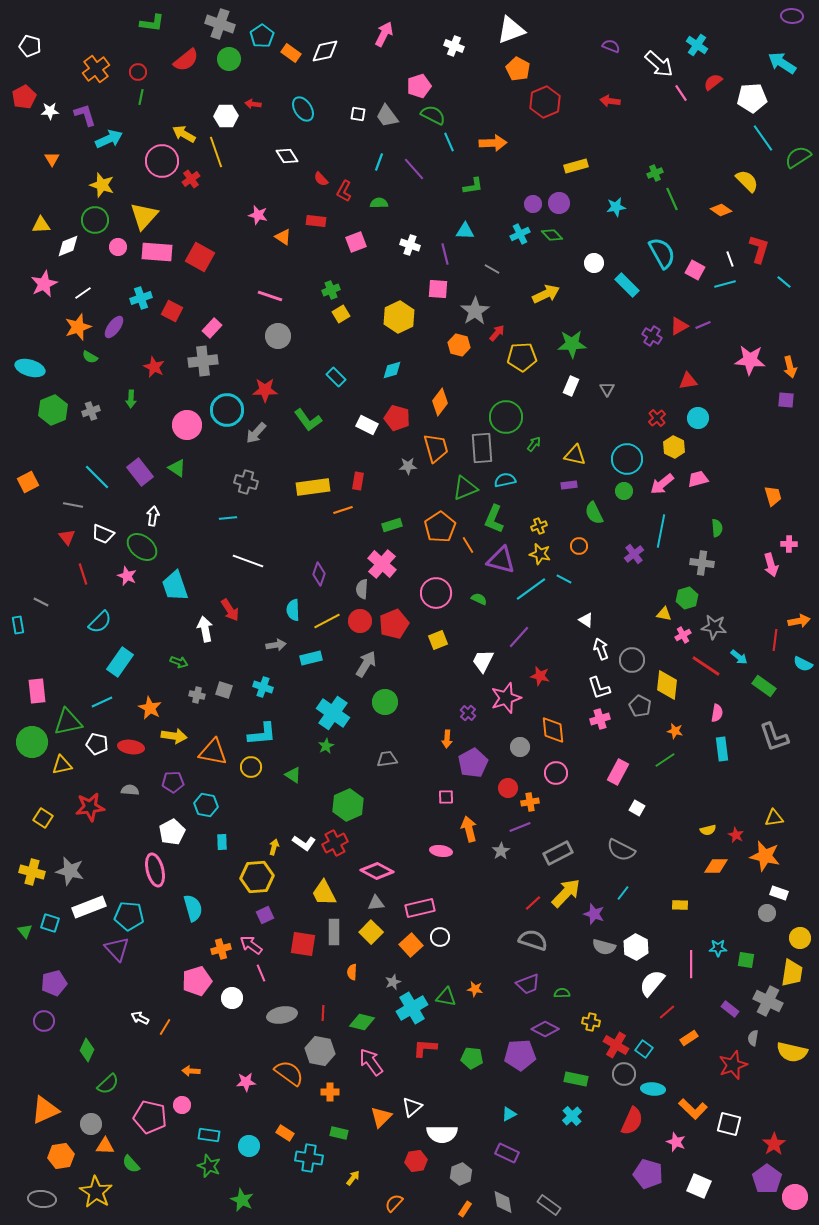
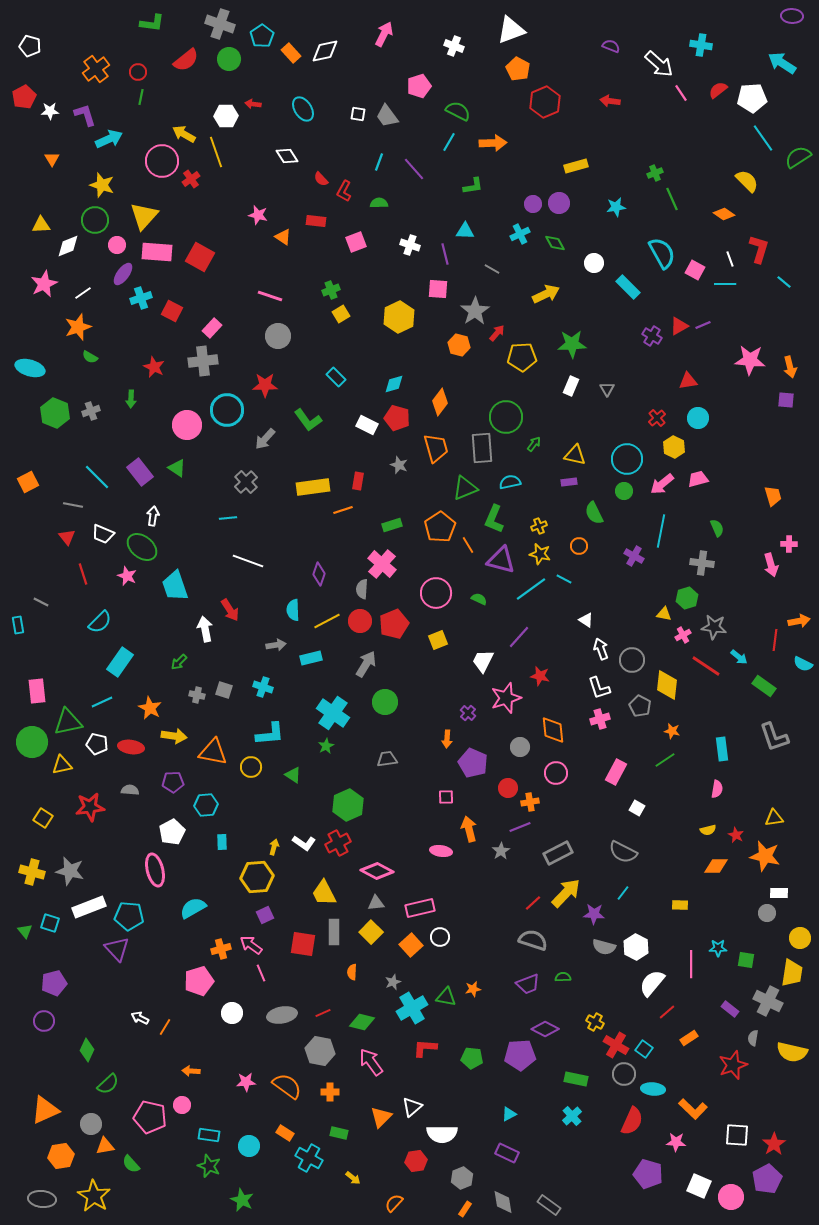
cyan cross at (697, 45): moved 4 px right; rotated 25 degrees counterclockwise
orange rectangle at (291, 53): rotated 12 degrees clockwise
red semicircle at (713, 82): moved 5 px right, 8 px down
green semicircle at (433, 115): moved 25 px right, 4 px up
cyan line at (449, 142): rotated 54 degrees clockwise
orange diamond at (721, 210): moved 3 px right, 4 px down
green diamond at (552, 235): moved 3 px right, 8 px down; rotated 15 degrees clockwise
pink circle at (118, 247): moved 1 px left, 2 px up
cyan line at (725, 284): rotated 15 degrees clockwise
cyan rectangle at (627, 285): moved 1 px right, 2 px down
purple ellipse at (114, 327): moved 9 px right, 53 px up
cyan diamond at (392, 370): moved 2 px right, 14 px down
red star at (265, 390): moved 5 px up
green hexagon at (53, 410): moved 2 px right, 3 px down; rotated 16 degrees counterclockwise
gray arrow at (256, 433): moved 9 px right, 6 px down
gray star at (408, 466): moved 9 px left, 1 px up; rotated 24 degrees clockwise
cyan semicircle at (505, 480): moved 5 px right, 2 px down
gray cross at (246, 482): rotated 30 degrees clockwise
purple rectangle at (569, 485): moved 3 px up
green semicircle at (717, 528): rotated 18 degrees counterclockwise
purple cross at (634, 554): moved 2 px down; rotated 24 degrees counterclockwise
green arrow at (179, 662): rotated 114 degrees clockwise
pink semicircle at (717, 713): moved 76 px down
orange star at (675, 731): moved 3 px left
cyan L-shape at (262, 734): moved 8 px right
purple pentagon at (473, 763): rotated 20 degrees counterclockwise
pink rectangle at (618, 772): moved 2 px left
cyan hexagon at (206, 805): rotated 15 degrees counterclockwise
red cross at (335, 843): moved 3 px right
gray semicircle at (621, 850): moved 2 px right, 2 px down
white rectangle at (779, 893): rotated 18 degrees counterclockwise
cyan semicircle at (193, 908): rotated 104 degrees counterclockwise
purple star at (594, 914): rotated 15 degrees counterclockwise
pink pentagon at (197, 981): moved 2 px right
orange star at (475, 989): moved 2 px left; rotated 21 degrees counterclockwise
green semicircle at (562, 993): moved 1 px right, 16 px up
white circle at (232, 998): moved 15 px down
red line at (323, 1013): rotated 63 degrees clockwise
yellow cross at (591, 1022): moved 4 px right; rotated 18 degrees clockwise
orange semicircle at (289, 1073): moved 2 px left, 13 px down
white square at (729, 1124): moved 8 px right, 11 px down; rotated 10 degrees counterclockwise
pink star at (676, 1142): rotated 18 degrees counterclockwise
orange triangle at (105, 1146): rotated 12 degrees counterclockwise
cyan cross at (309, 1158): rotated 20 degrees clockwise
gray hexagon at (461, 1174): moved 1 px right, 4 px down
yellow arrow at (353, 1178): rotated 91 degrees clockwise
purple pentagon at (767, 1179): rotated 8 degrees clockwise
yellow star at (96, 1192): moved 2 px left, 4 px down
pink circle at (795, 1197): moved 64 px left
